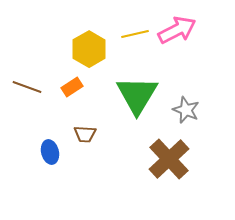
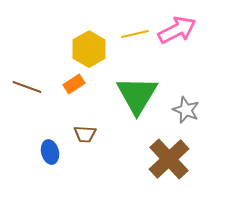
orange rectangle: moved 2 px right, 3 px up
